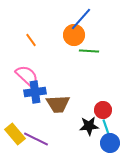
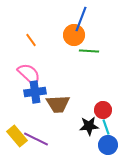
blue line: rotated 20 degrees counterclockwise
pink semicircle: moved 2 px right, 2 px up
yellow rectangle: moved 2 px right, 2 px down
blue circle: moved 2 px left, 2 px down
